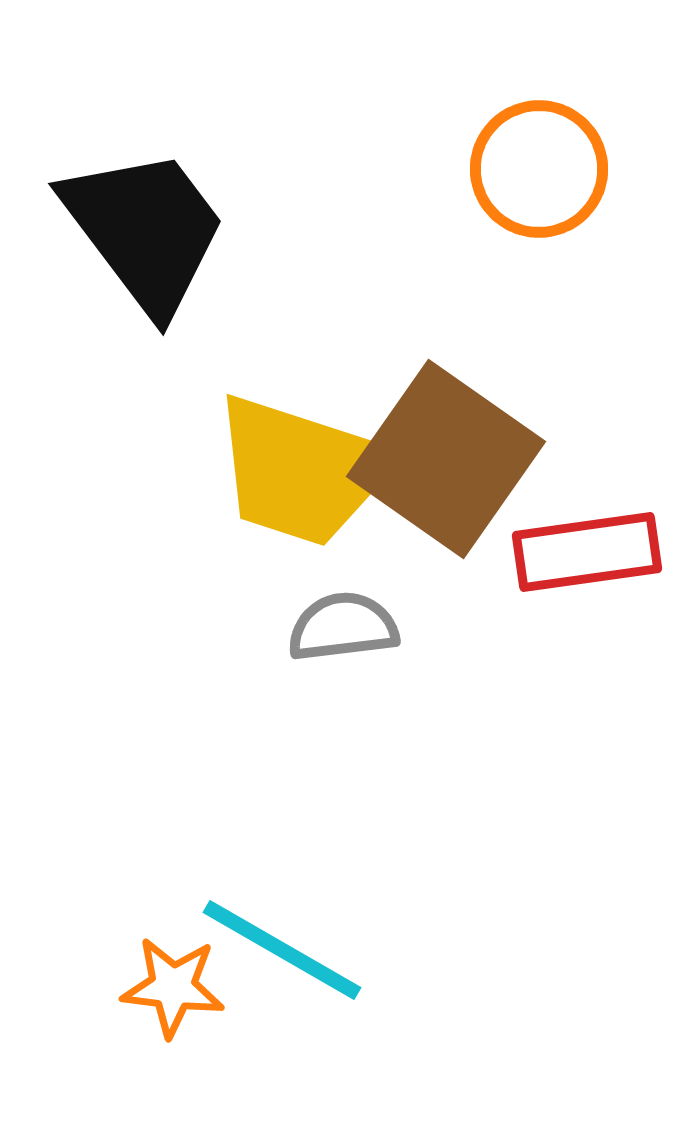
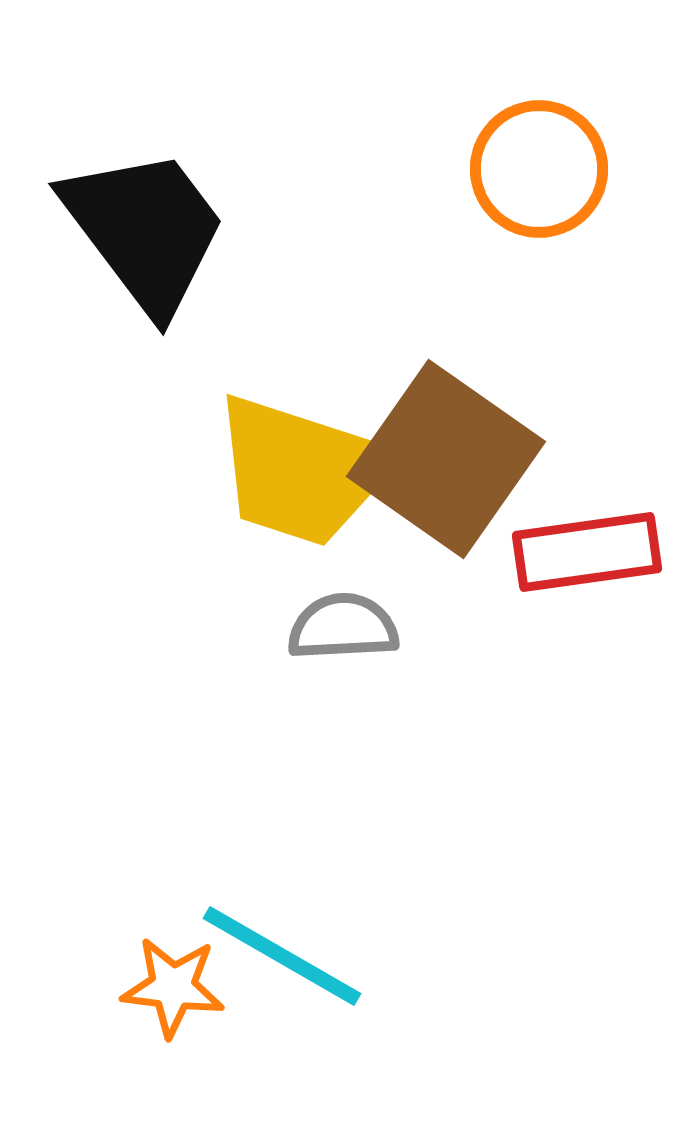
gray semicircle: rotated 4 degrees clockwise
cyan line: moved 6 px down
